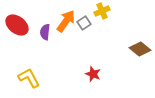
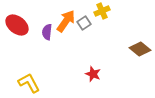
purple semicircle: moved 2 px right
yellow L-shape: moved 5 px down
